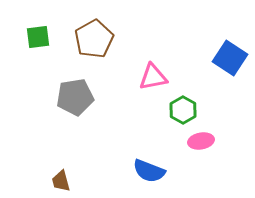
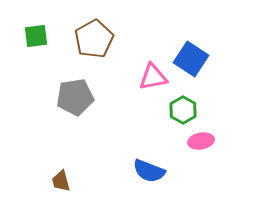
green square: moved 2 px left, 1 px up
blue square: moved 39 px left, 1 px down
